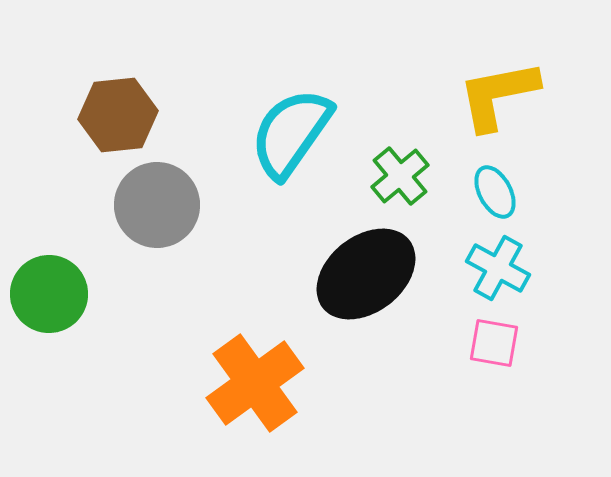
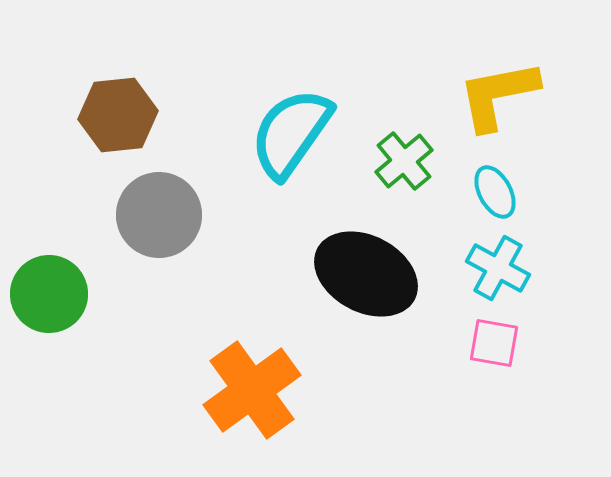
green cross: moved 4 px right, 15 px up
gray circle: moved 2 px right, 10 px down
black ellipse: rotated 66 degrees clockwise
orange cross: moved 3 px left, 7 px down
